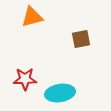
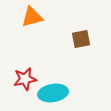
red star: rotated 10 degrees counterclockwise
cyan ellipse: moved 7 px left
